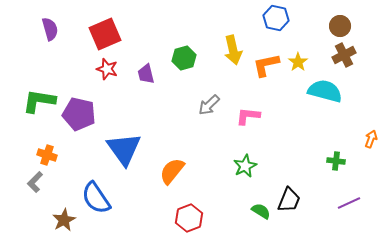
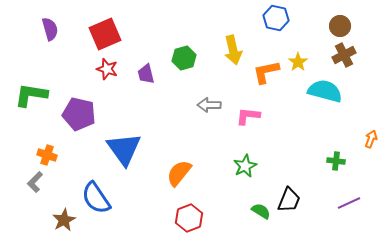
orange L-shape: moved 7 px down
green L-shape: moved 8 px left, 6 px up
gray arrow: rotated 45 degrees clockwise
orange semicircle: moved 7 px right, 2 px down
